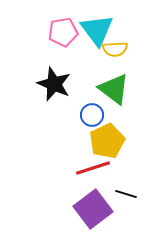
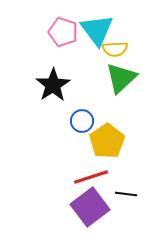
pink pentagon: rotated 28 degrees clockwise
black star: moved 1 px left, 1 px down; rotated 16 degrees clockwise
green triangle: moved 7 px right, 11 px up; rotated 40 degrees clockwise
blue circle: moved 10 px left, 6 px down
yellow pentagon: rotated 8 degrees counterclockwise
red line: moved 2 px left, 9 px down
black line: rotated 10 degrees counterclockwise
purple square: moved 3 px left, 2 px up
